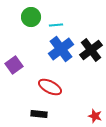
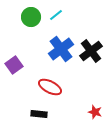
cyan line: moved 10 px up; rotated 32 degrees counterclockwise
black cross: moved 1 px down
red star: moved 4 px up
